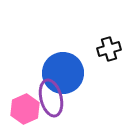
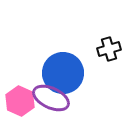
purple ellipse: rotated 51 degrees counterclockwise
pink hexagon: moved 5 px left, 8 px up; rotated 12 degrees counterclockwise
